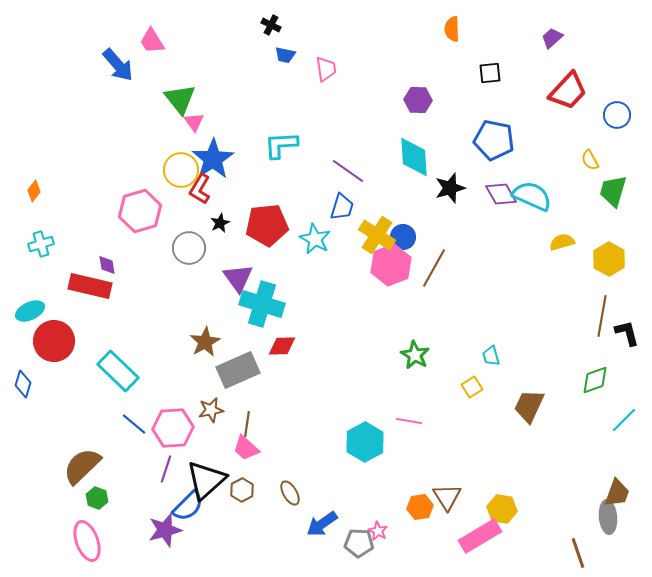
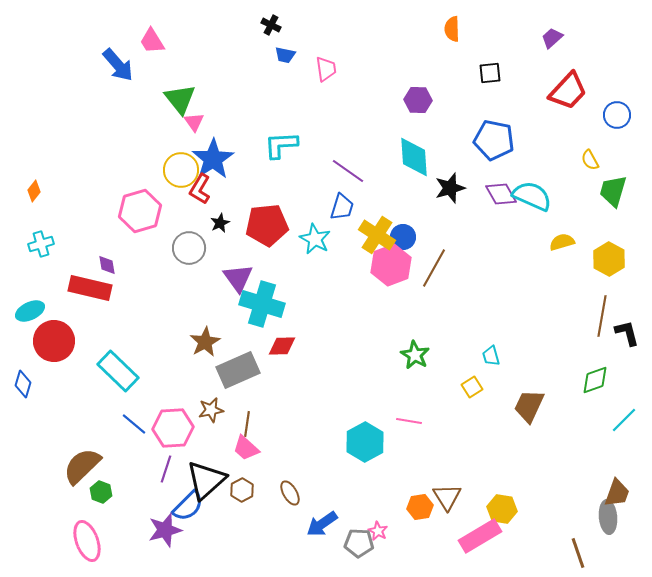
red rectangle at (90, 286): moved 2 px down
green hexagon at (97, 498): moved 4 px right, 6 px up
